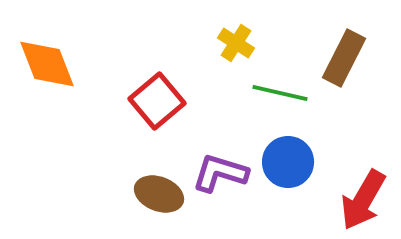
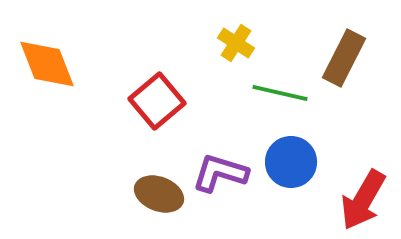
blue circle: moved 3 px right
